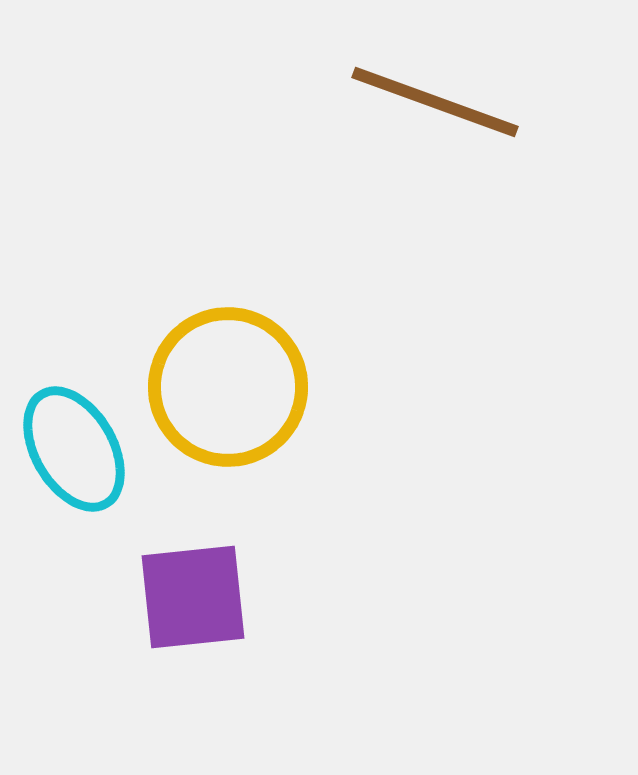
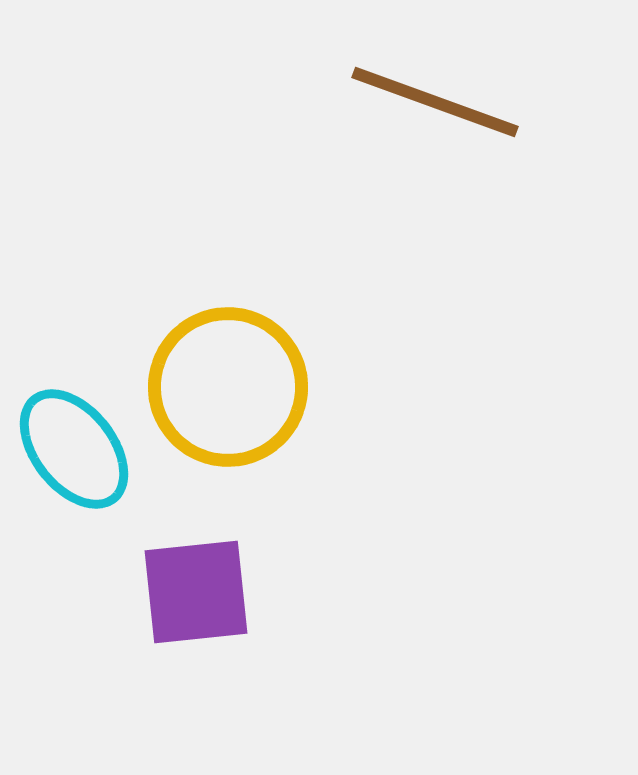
cyan ellipse: rotated 8 degrees counterclockwise
purple square: moved 3 px right, 5 px up
